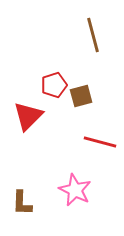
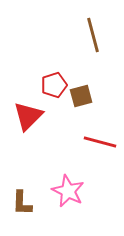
pink star: moved 7 px left, 1 px down
